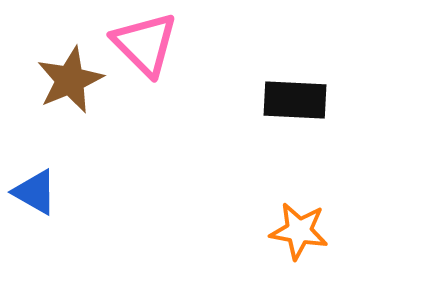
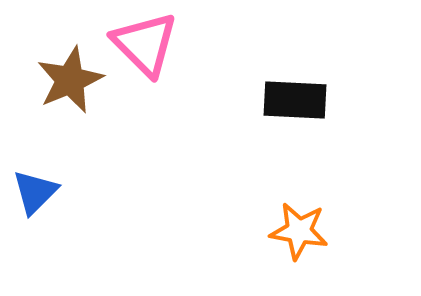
blue triangle: rotated 45 degrees clockwise
